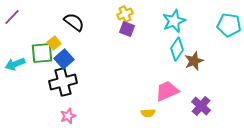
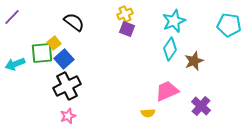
cyan diamond: moved 7 px left
black cross: moved 4 px right, 4 px down; rotated 12 degrees counterclockwise
